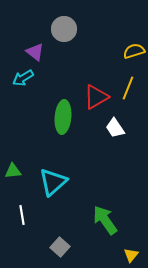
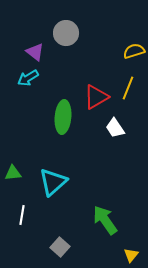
gray circle: moved 2 px right, 4 px down
cyan arrow: moved 5 px right
green triangle: moved 2 px down
white line: rotated 18 degrees clockwise
